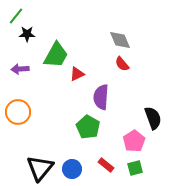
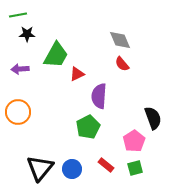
green line: moved 2 px right, 1 px up; rotated 42 degrees clockwise
purple semicircle: moved 2 px left, 1 px up
green pentagon: rotated 15 degrees clockwise
